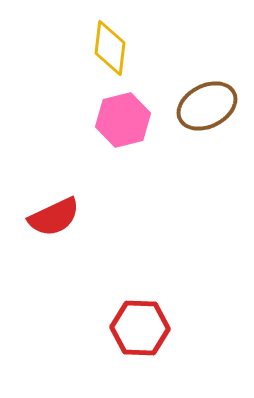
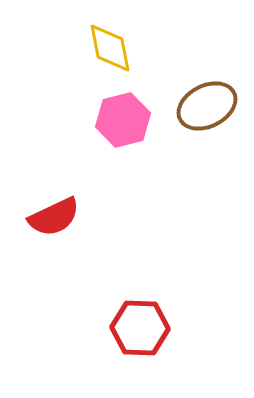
yellow diamond: rotated 18 degrees counterclockwise
